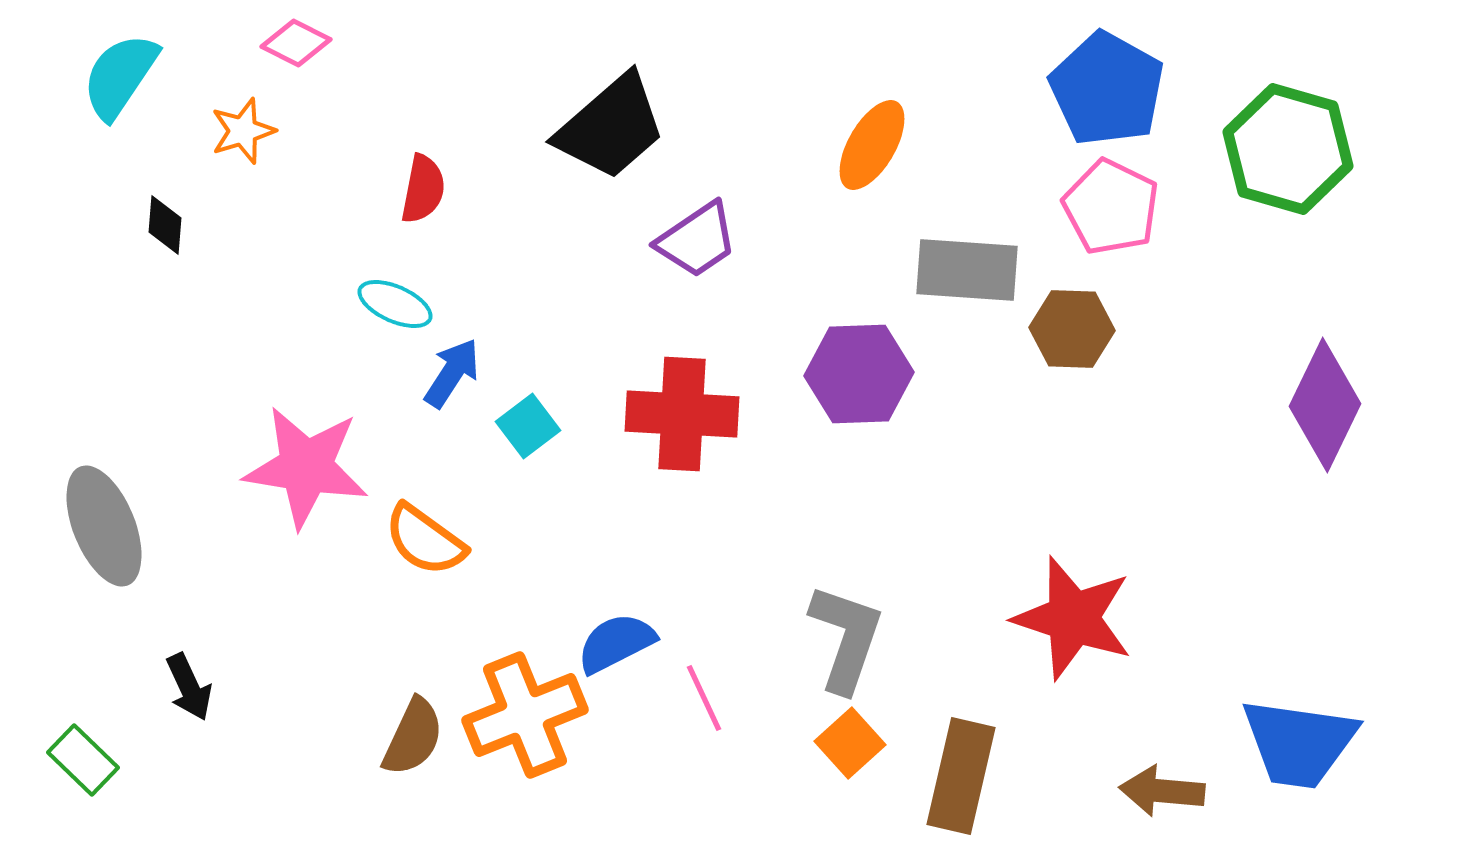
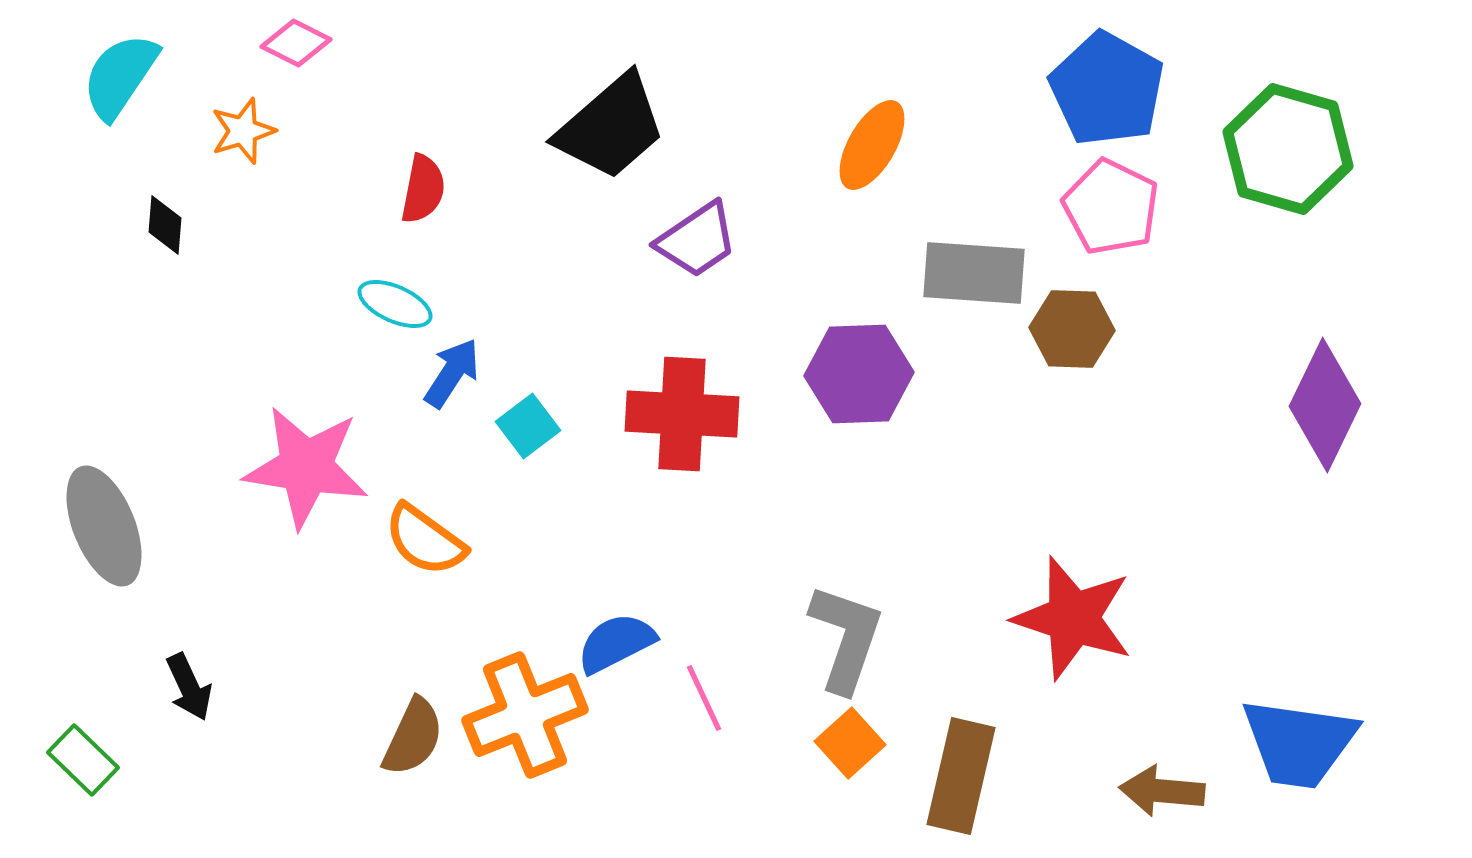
gray rectangle: moved 7 px right, 3 px down
